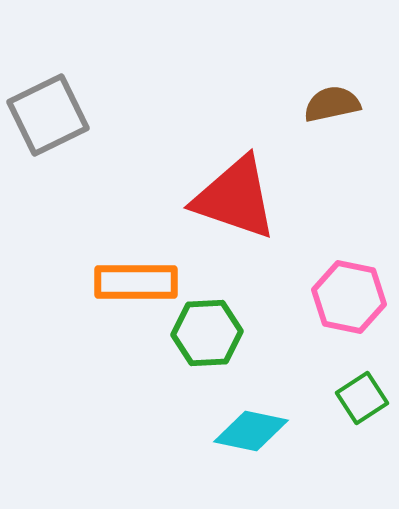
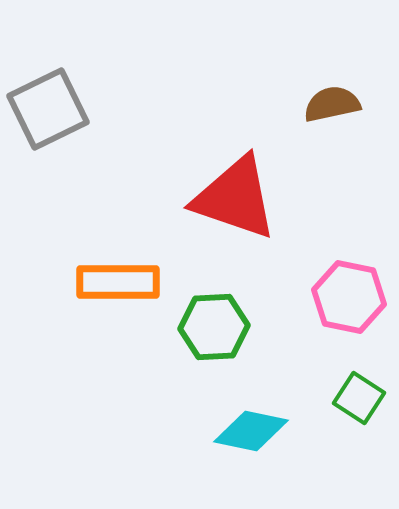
gray square: moved 6 px up
orange rectangle: moved 18 px left
green hexagon: moved 7 px right, 6 px up
green square: moved 3 px left; rotated 24 degrees counterclockwise
